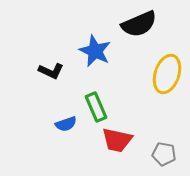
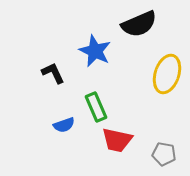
black L-shape: moved 2 px right, 2 px down; rotated 140 degrees counterclockwise
blue semicircle: moved 2 px left, 1 px down
